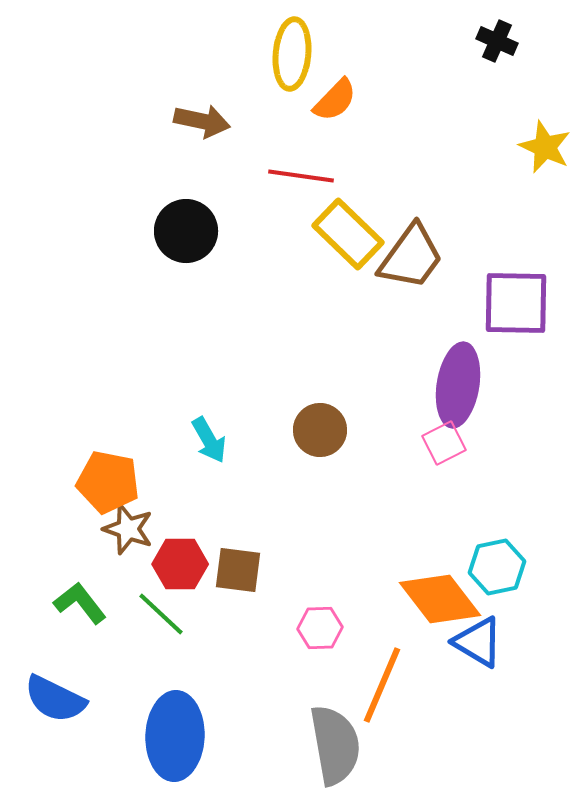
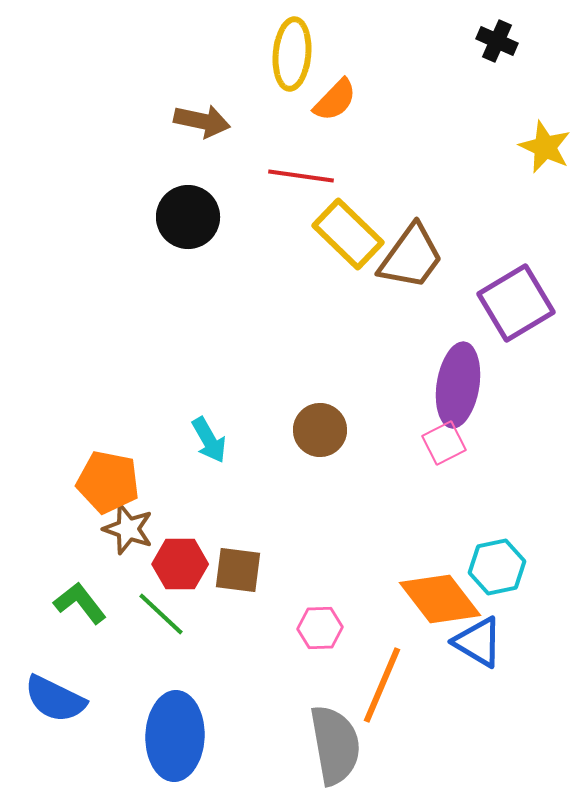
black circle: moved 2 px right, 14 px up
purple square: rotated 32 degrees counterclockwise
